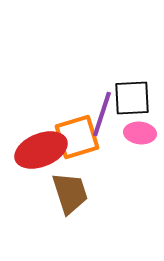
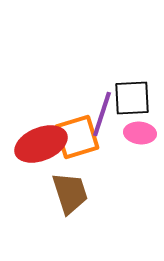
red ellipse: moved 6 px up
